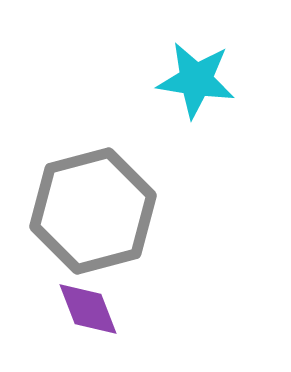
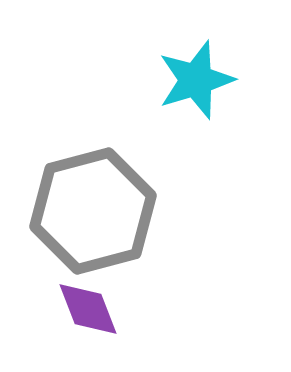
cyan star: rotated 26 degrees counterclockwise
